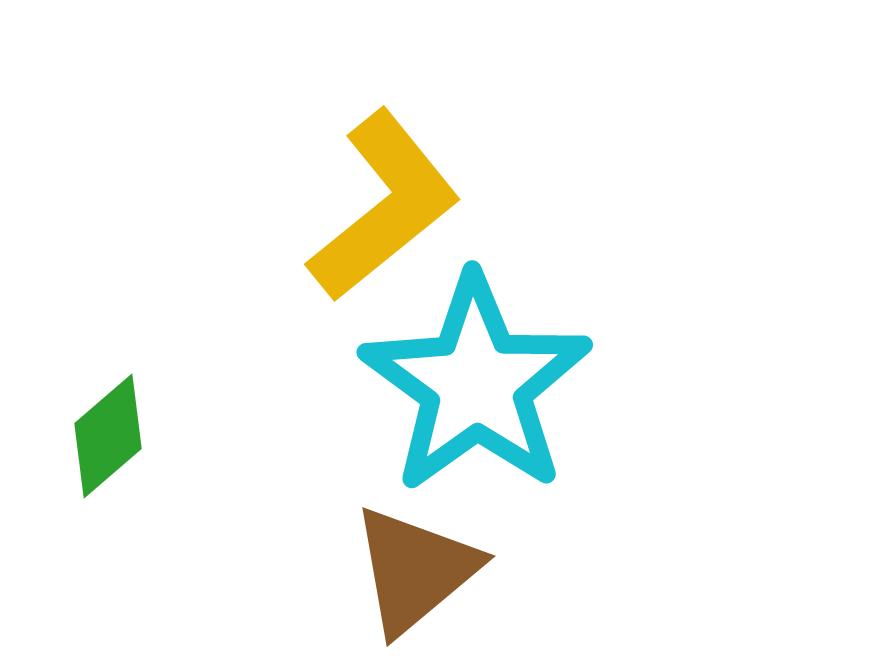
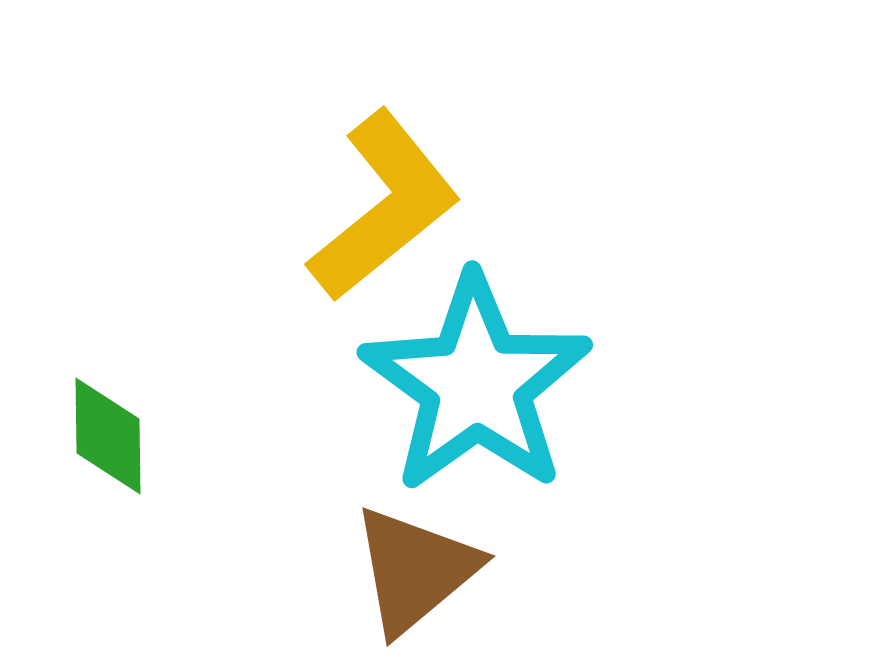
green diamond: rotated 50 degrees counterclockwise
